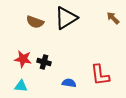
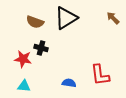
black cross: moved 3 px left, 14 px up
cyan triangle: moved 3 px right
